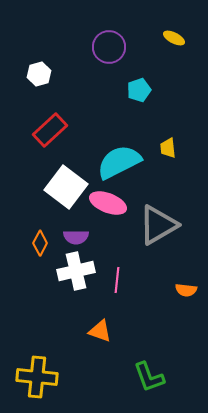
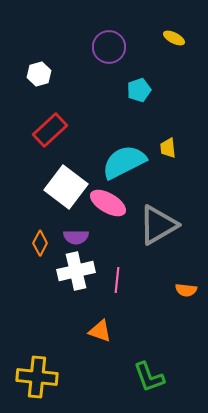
cyan semicircle: moved 5 px right
pink ellipse: rotated 9 degrees clockwise
